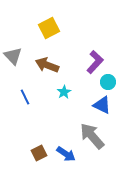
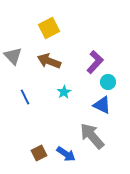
brown arrow: moved 2 px right, 4 px up
